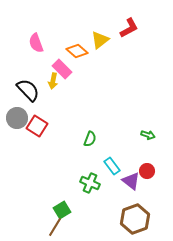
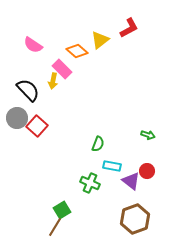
pink semicircle: moved 3 px left, 2 px down; rotated 36 degrees counterclockwise
red square: rotated 10 degrees clockwise
green semicircle: moved 8 px right, 5 px down
cyan rectangle: rotated 42 degrees counterclockwise
